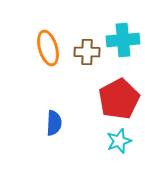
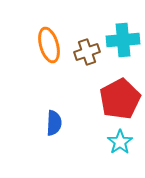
orange ellipse: moved 1 px right, 3 px up
brown cross: rotated 20 degrees counterclockwise
red pentagon: moved 1 px right
cyan star: moved 1 px right, 1 px down; rotated 15 degrees counterclockwise
